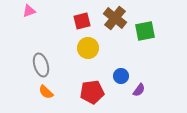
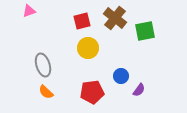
gray ellipse: moved 2 px right
